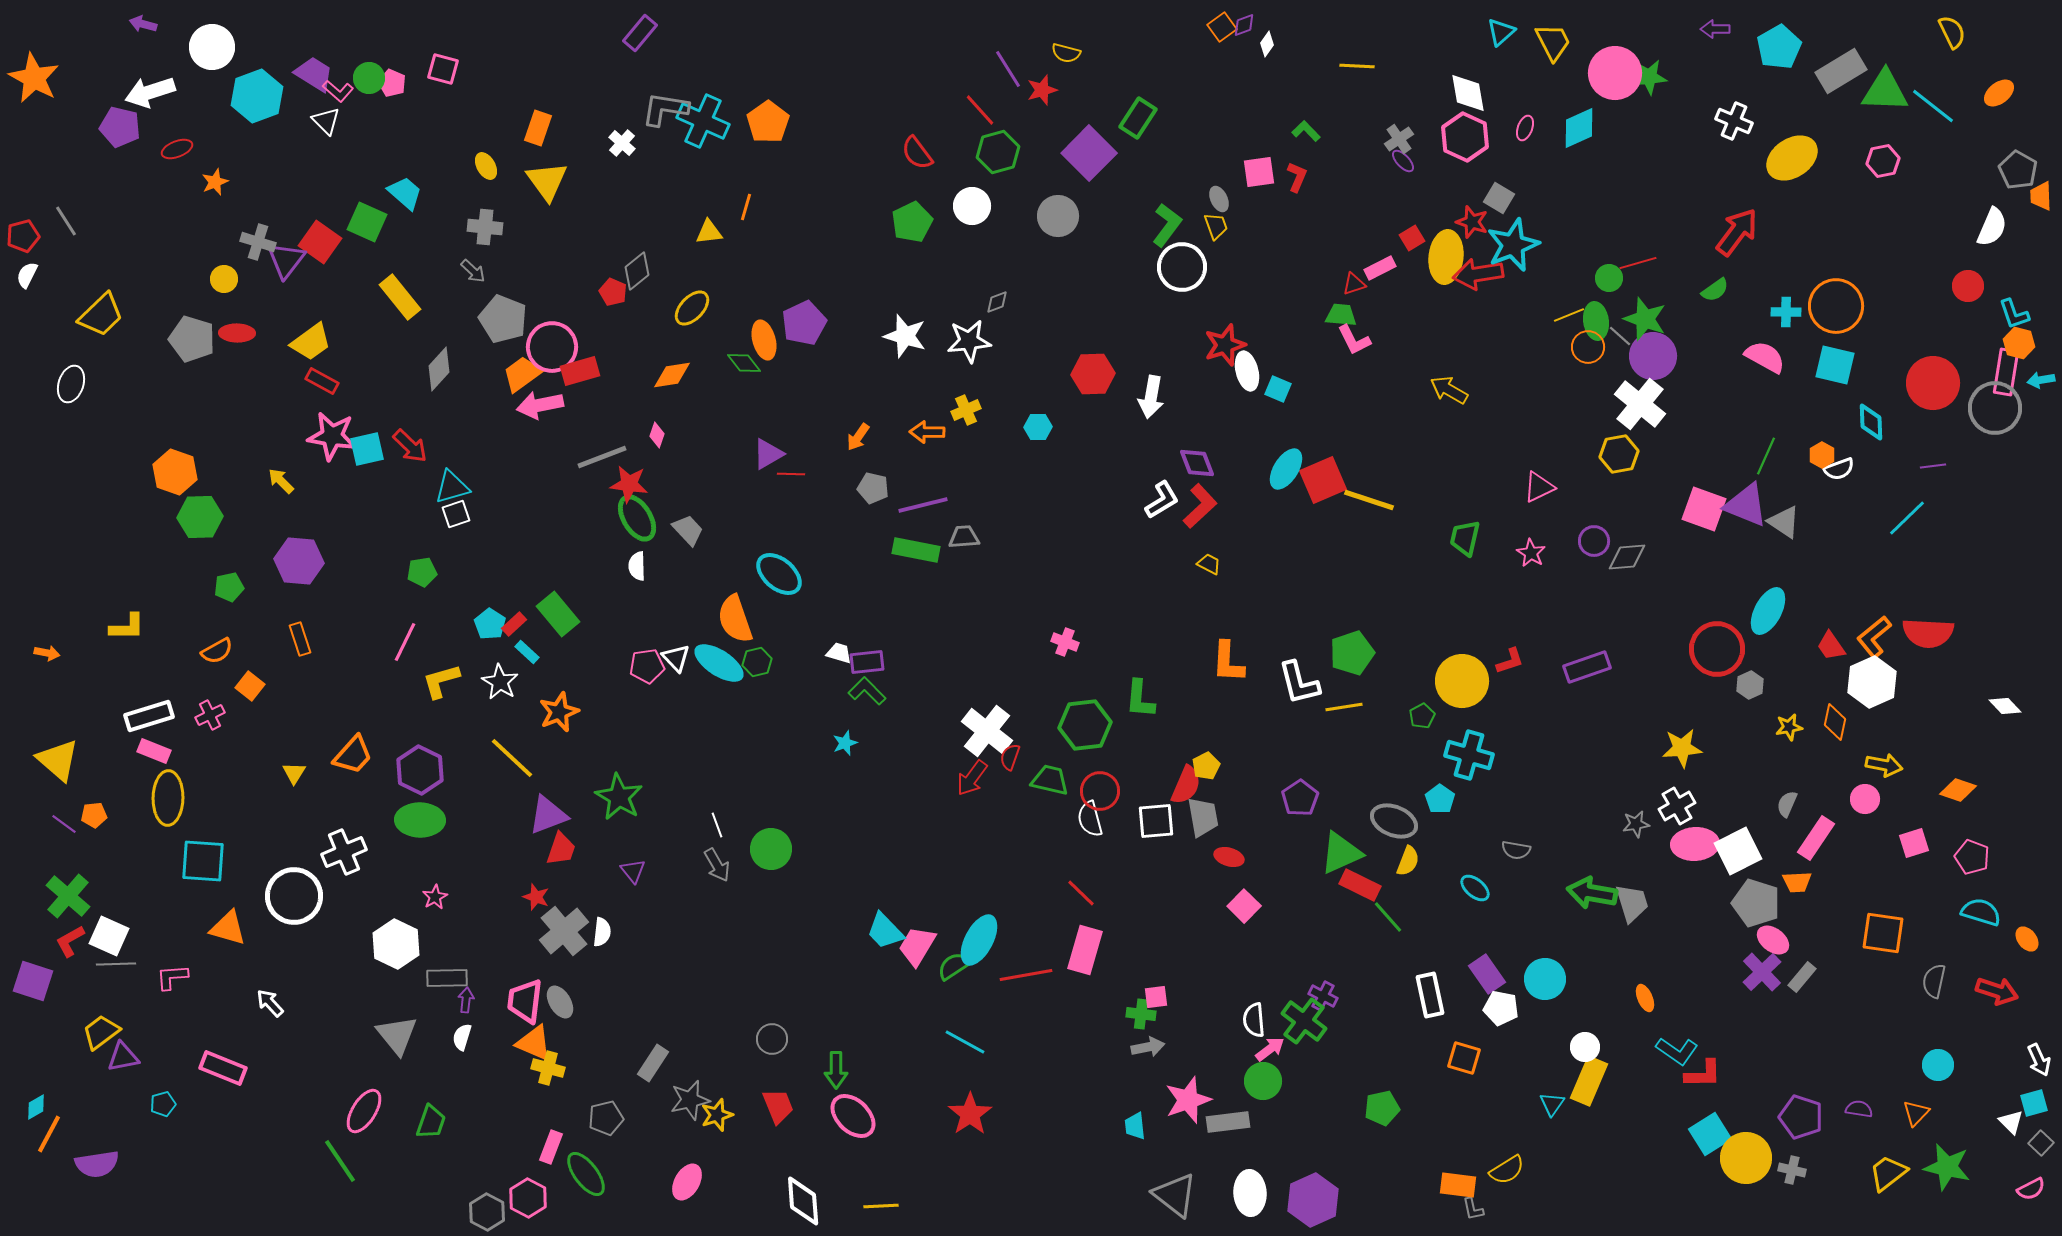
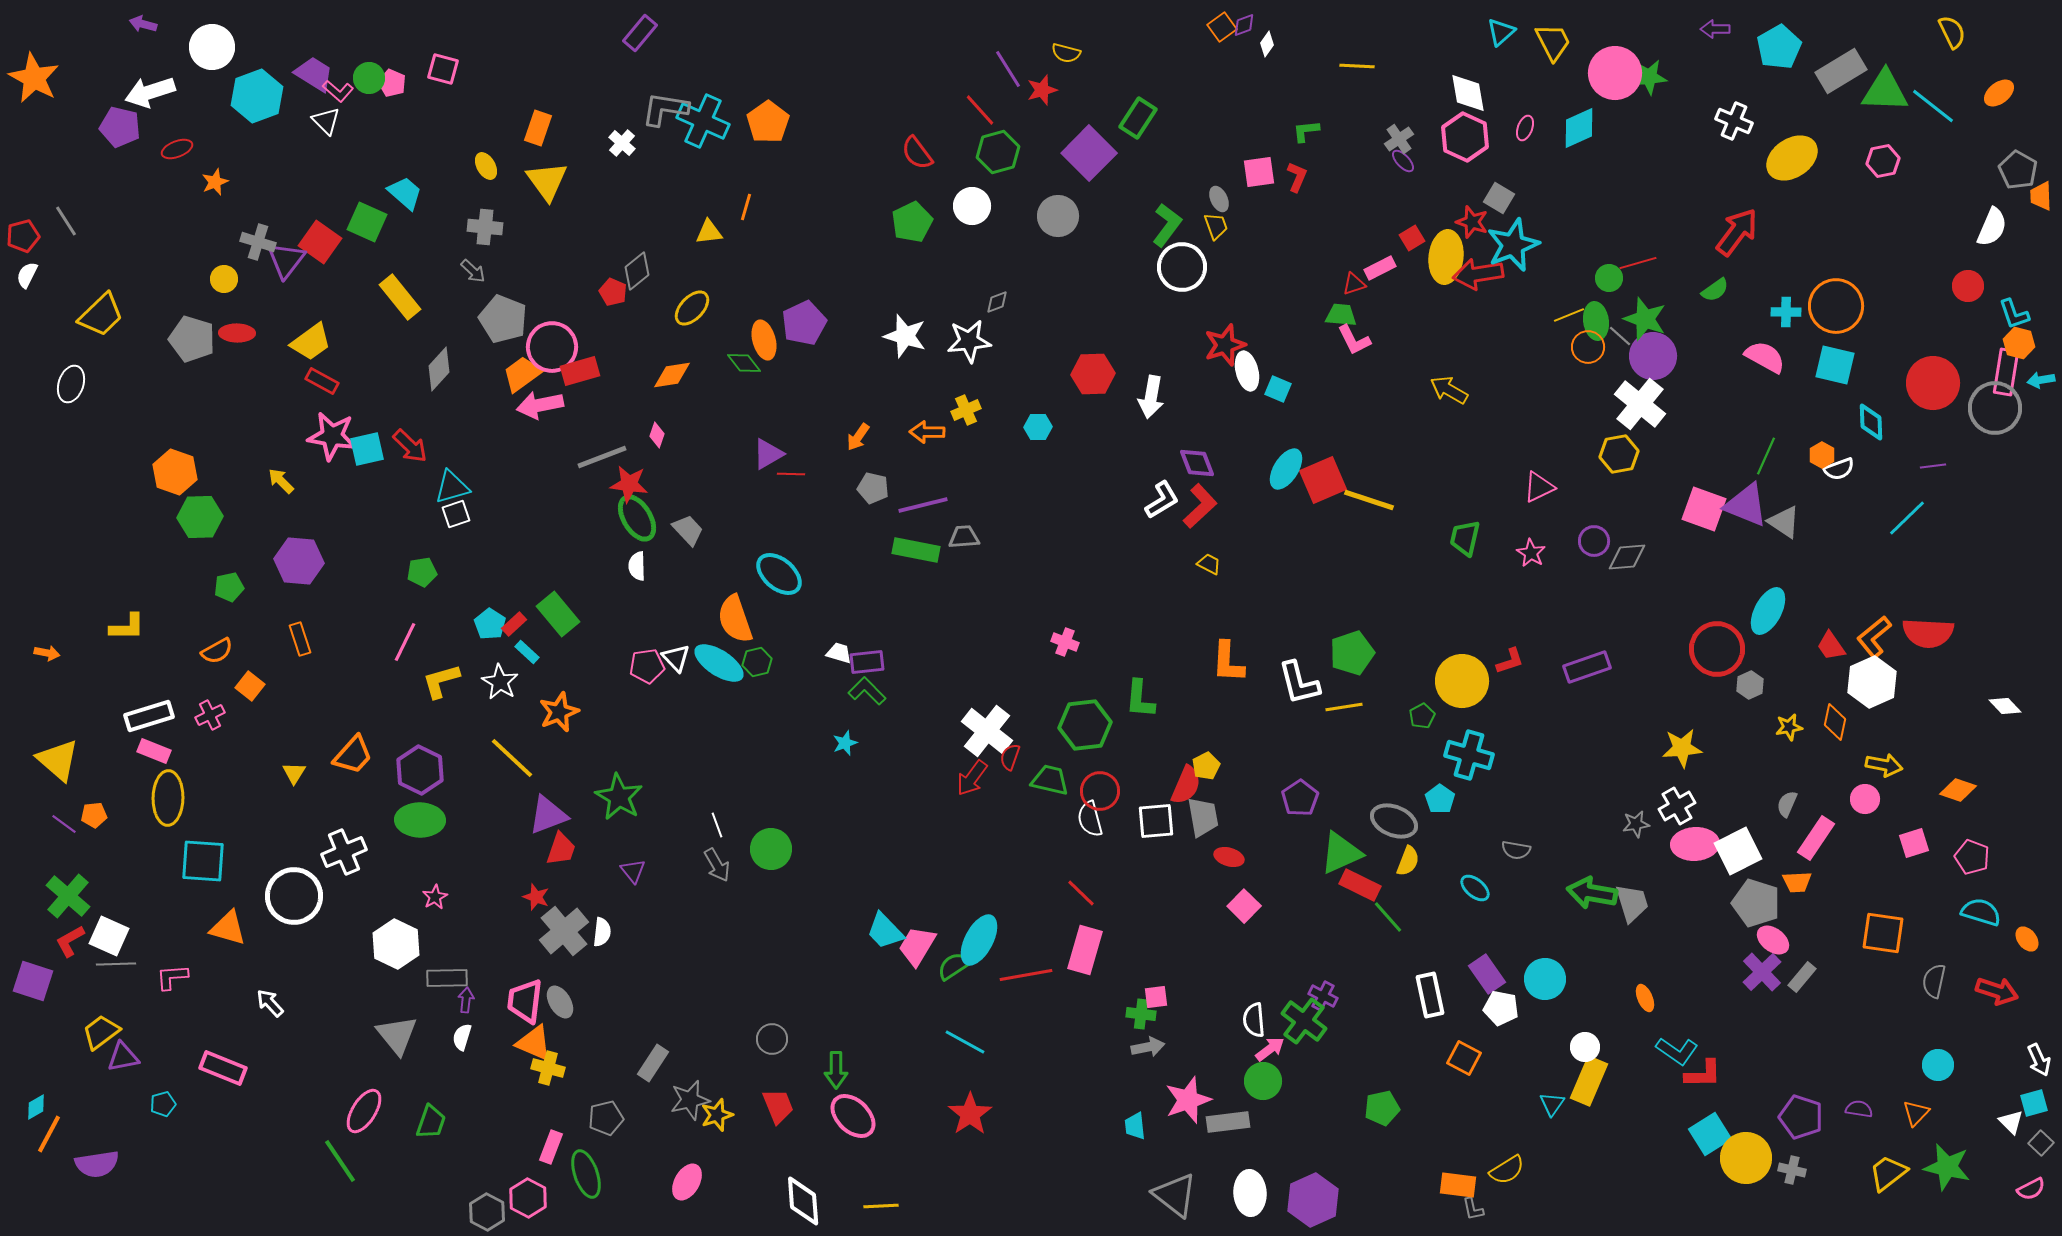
green L-shape at (1306, 131): rotated 52 degrees counterclockwise
orange square at (1464, 1058): rotated 12 degrees clockwise
green ellipse at (586, 1174): rotated 18 degrees clockwise
